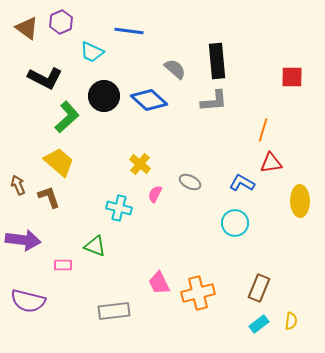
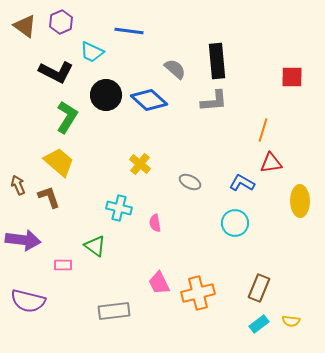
brown triangle: moved 2 px left, 2 px up
black L-shape: moved 11 px right, 6 px up
black circle: moved 2 px right, 1 px up
green L-shape: rotated 16 degrees counterclockwise
pink semicircle: moved 29 px down; rotated 36 degrees counterclockwise
green triangle: rotated 15 degrees clockwise
yellow semicircle: rotated 90 degrees clockwise
